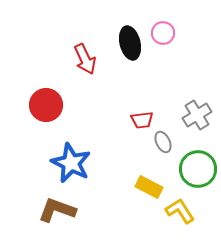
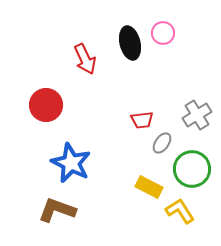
gray ellipse: moved 1 px left, 1 px down; rotated 60 degrees clockwise
green circle: moved 6 px left
